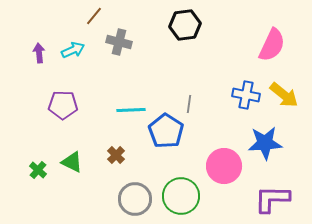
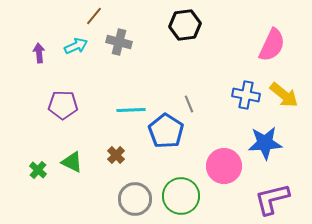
cyan arrow: moved 3 px right, 4 px up
gray line: rotated 30 degrees counterclockwise
purple L-shape: rotated 15 degrees counterclockwise
